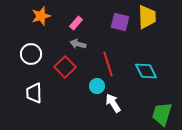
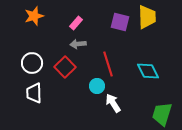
orange star: moved 7 px left
gray arrow: rotated 21 degrees counterclockwise
white circle: moved 1 px right, 9 px down
cyan diamond: moved 2 px right
